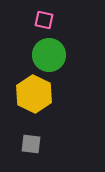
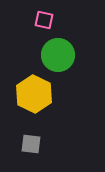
green circle: moved 9 px right
